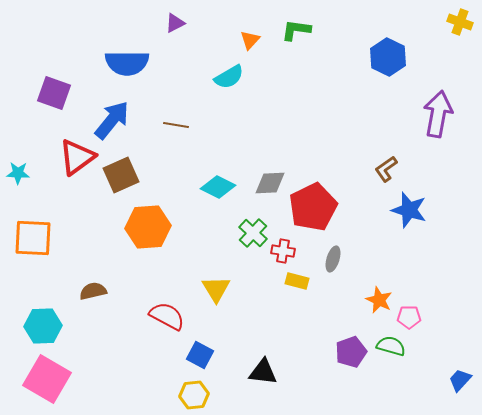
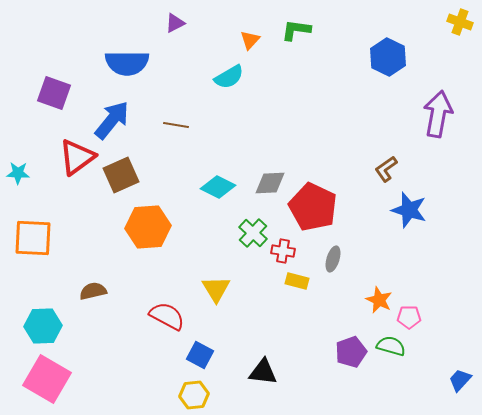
red pentagon: rotated 21 degrees counterclockwise
